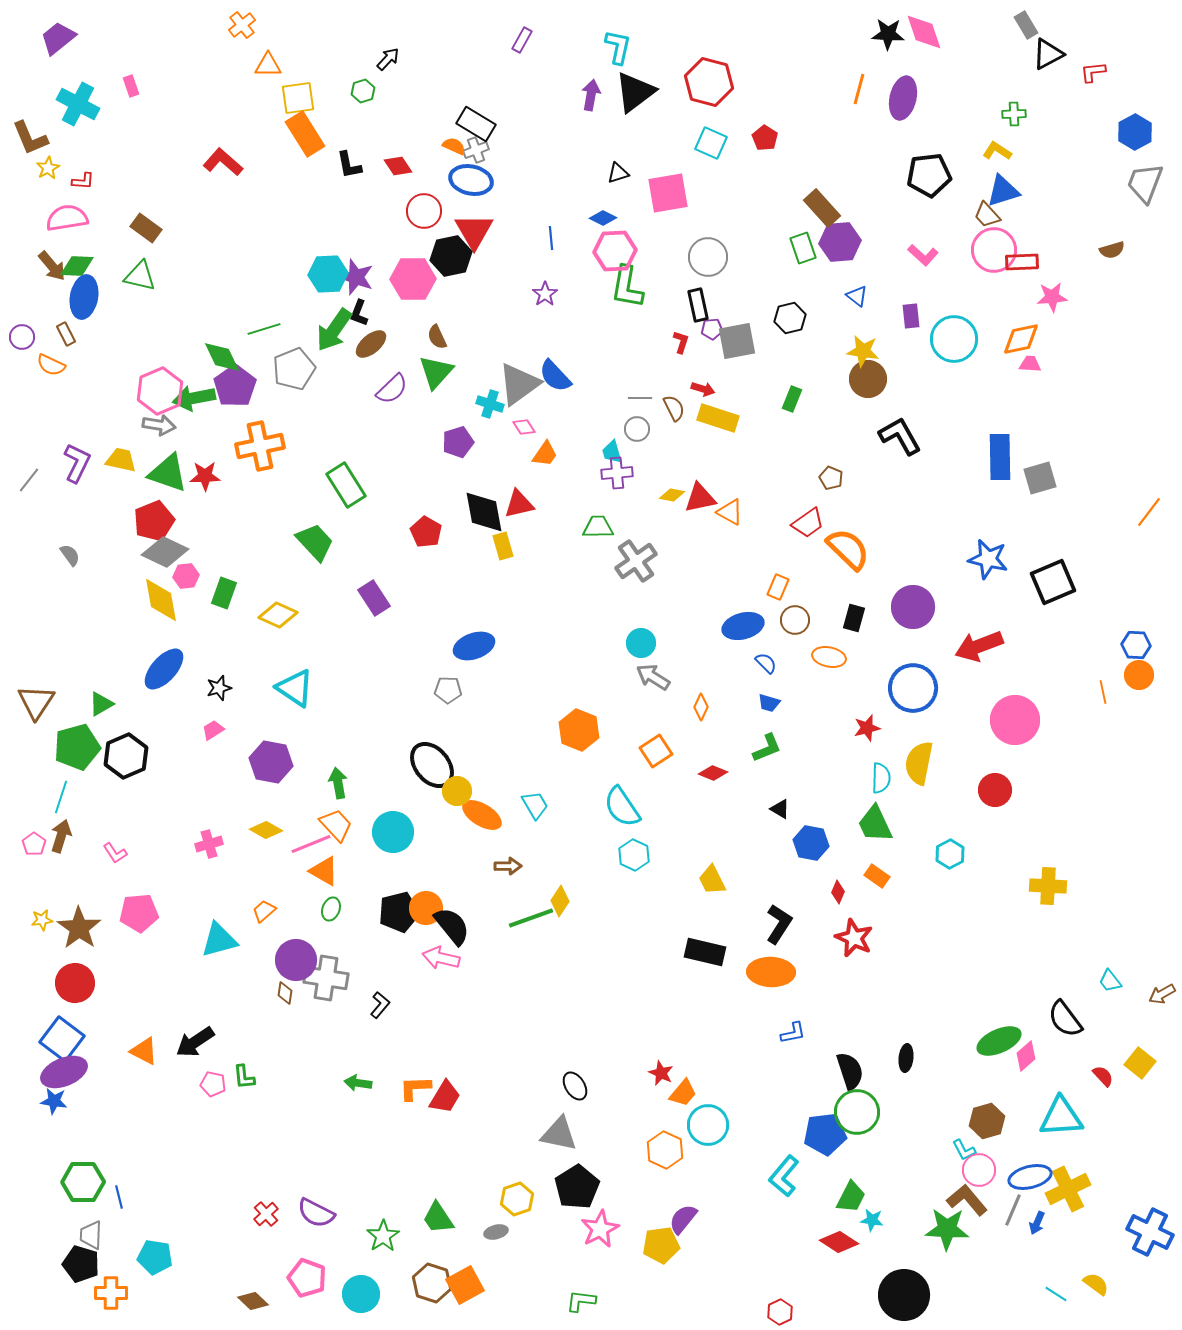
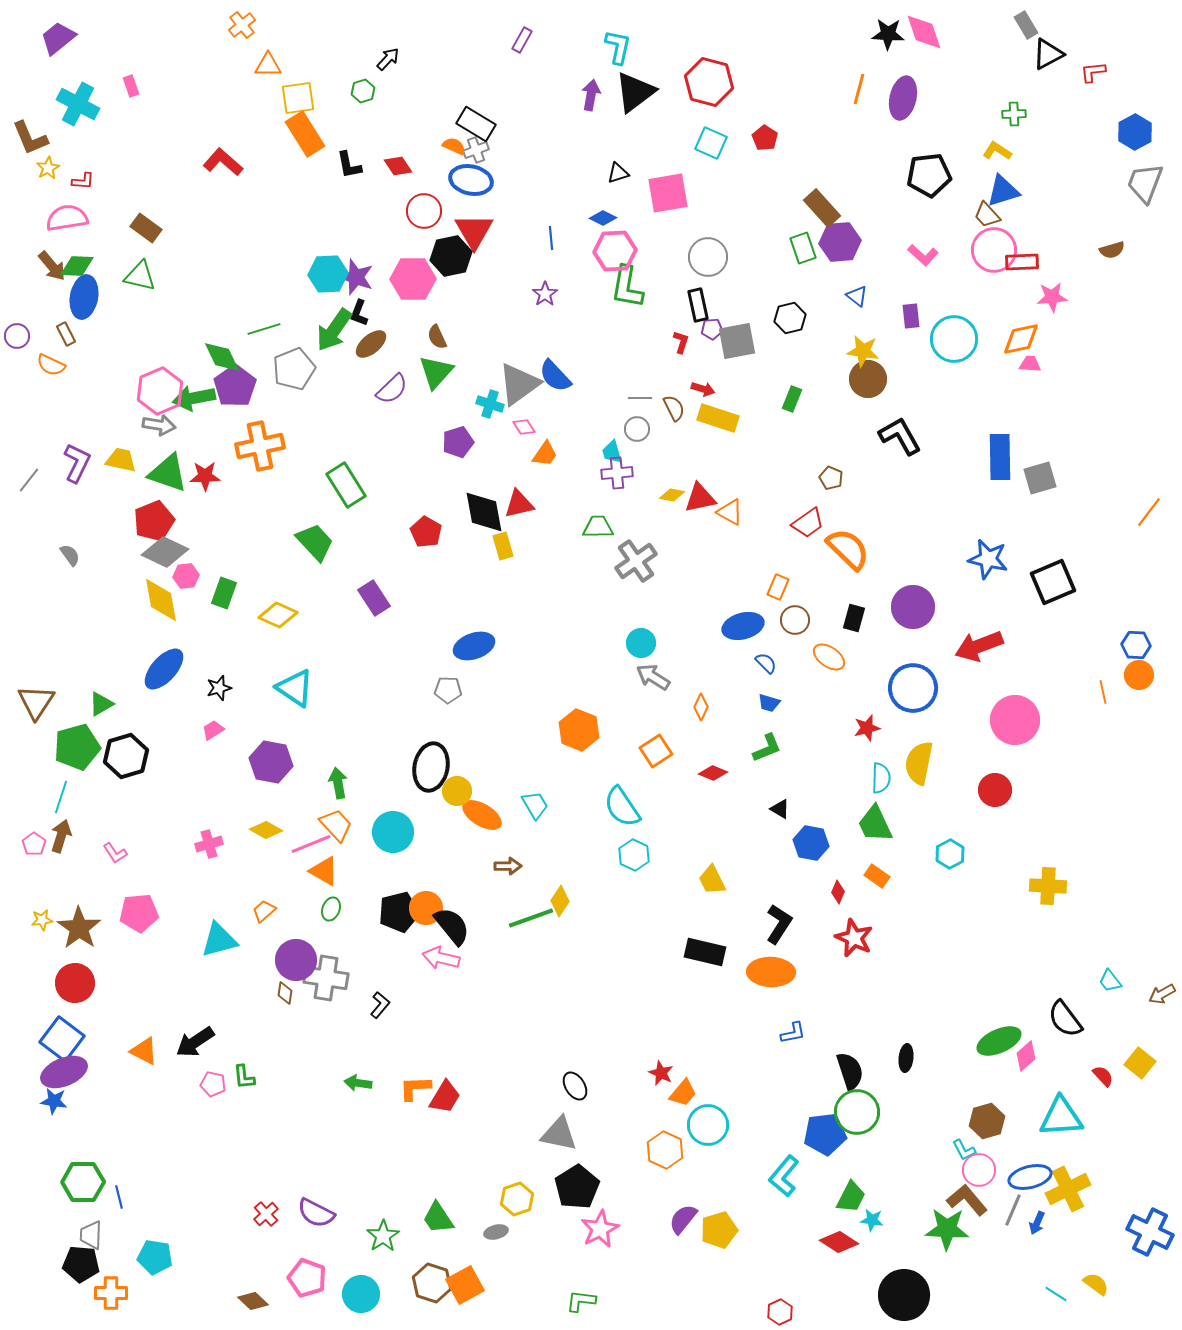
purple circle at (22, 337): moved 5 px left, 1 px up
orange ellipse at (829, 657): rotated 24 degrees clockwise
black hexagon at (126, 756): rotated 6 degrees clockwise
black ellipse at (432, 765): moved 1 px left, 2 px down; rotated 51 degrees clockwise
yellow pentagon at (661, 1245): moved 58 px right, 15 px up; rotated 9 degrees counterclockwise
black pentagon at (81, 1264): rotated 12 degrees counterclockwise
